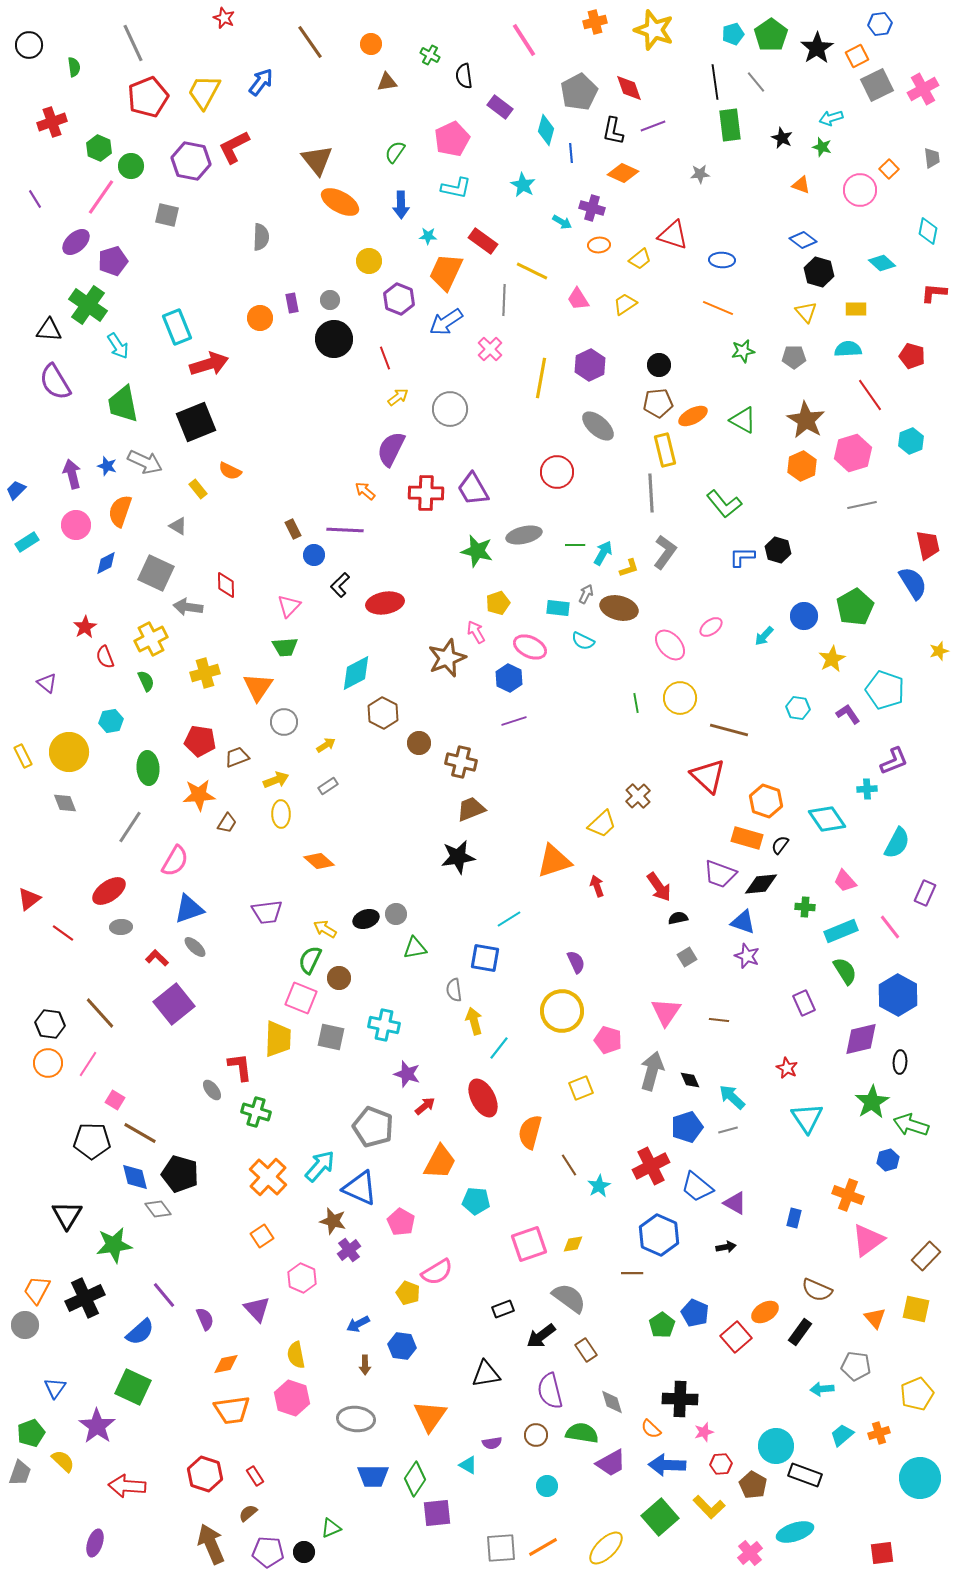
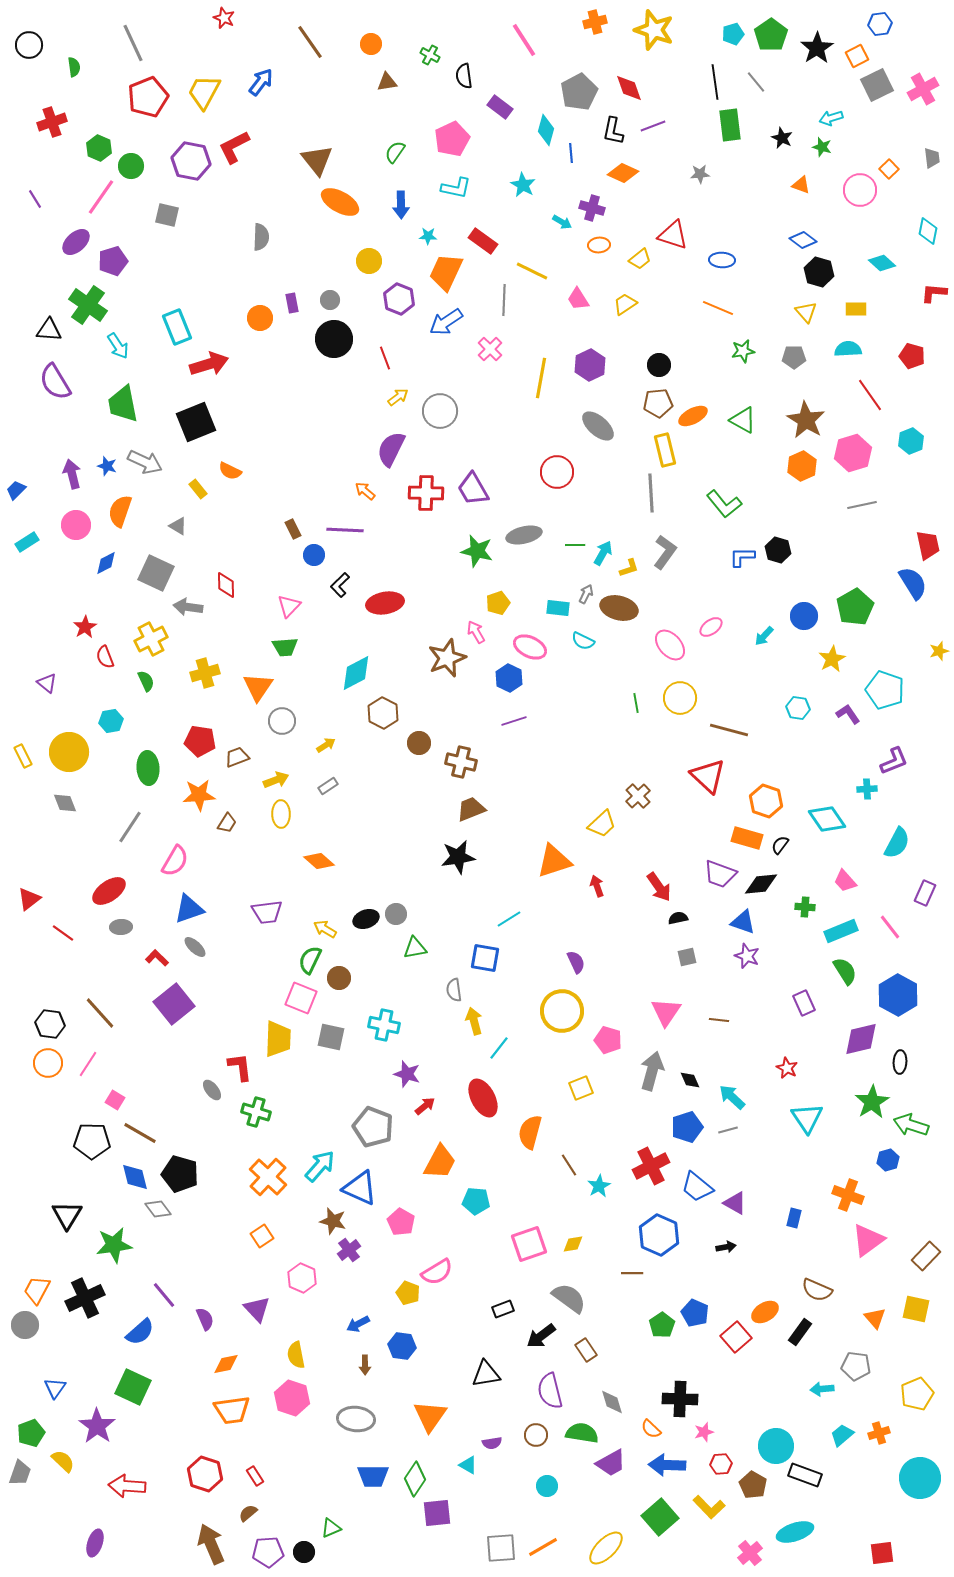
gray circle at (450, 409): moved 10 px left, 2 px down
gray circle at (284, 722): moved 2 px left, 1 px up
gray square at (687, 957): rotated 18 degrees clockwise
purple pentagon at (268, 1552): rotated 8 degrees counterclockwise
